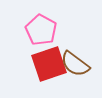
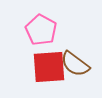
red square: moved 3 px down; rotated 15 degrees clockwise
